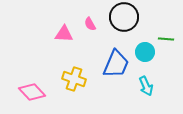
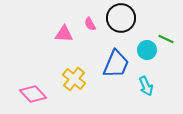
black circle: moved 3 px left, 1 px down
green line: rotated 21 degrees clockwise
cyan circle: moved 2 px right, 2 px up
yellow cross: rotated 20 degrees clockwise
pink diamond: moved 1 px right, 2 px down
